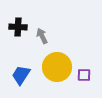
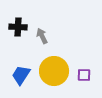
yellow circle: moved 3 px left, 4 px down
